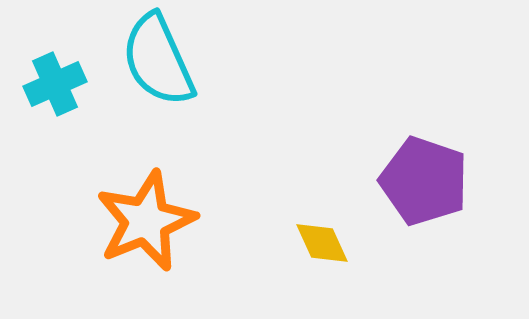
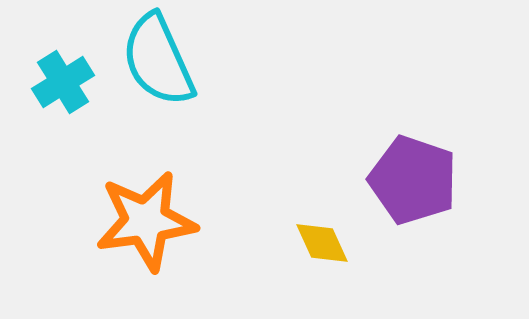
cyan cross: moved 8 px right, 2 px up; rotated 8 degrees counterclockwise
purple pentagon: moved 11 px left, 1 px up
orange star: rotated 14 degrees clockwise
